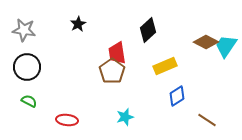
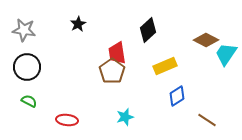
brown diamond: moved 2 px up
cyan trapezoid: moved 8 px down
